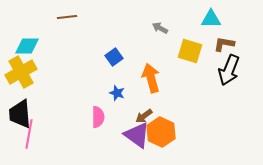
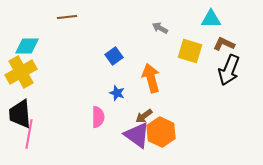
brown L-shape: rotated 15 degrees clockwise
blue square: moved 1 px up
